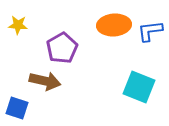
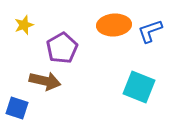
yellow star: moved 6 px right; rotated 24 degrees counterclockwise
blue L-shape: rotated 12 degrees counterclockwise
